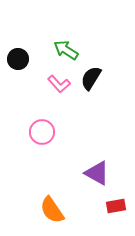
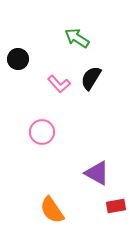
green arrow: moved 11 px right, 12 px up
